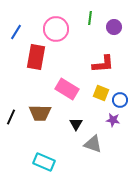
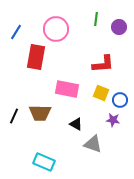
green line: moved 6 px right, 1 px down
purple circle: moved 5 px right
pink rectangle: rotated 20 degrees counterclockwise
black line: moved 3 px right, 1 px up
black triangle: rotated 32 degrees counterclockwise
